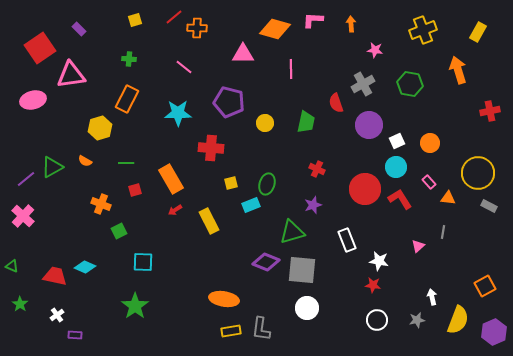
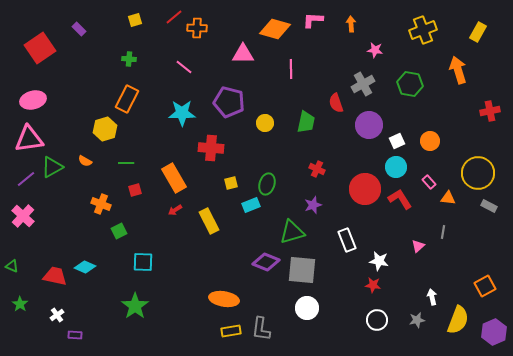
pink triangle at (71, 75): moved 42 px left, 64 px down
cyan star at (178, 113): moved 4 px right
yellow hexagon at (100, 128): moved 5 px right, 1 px down
orange circle at (430, 143): moved 2 px up
orange rectangle at (171, 179): moved 3 px right, 1 px up
